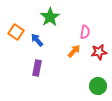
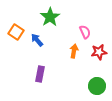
pink semicircle: rotated 32 degrees counterclockwise
orange arrow: rotated 32 degrees counterclockwise
purple rectangle: moved 3 px right, 6 px down
green circle: moved 1 px left
